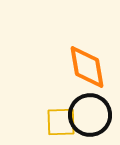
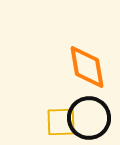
black circle: moved 1 px left, 3 px down
